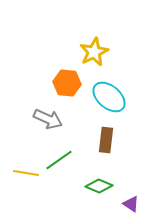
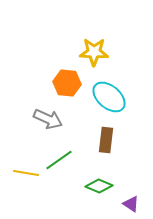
yellow star: rotated 28 degrees clockwise
